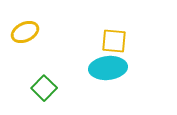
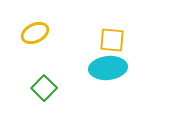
yellow ellipse: moved 10 px right, 1 px down
yellow square: moved 2 px left, 1 px up
